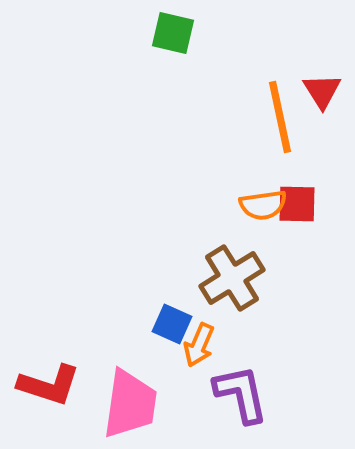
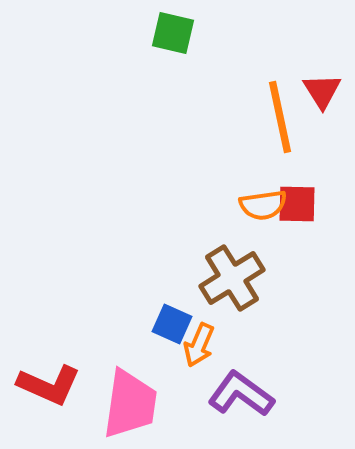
red L-shape: rotated 6 degrees clockwise
purple L-shape: rotated 42 degrees counterclockwise
